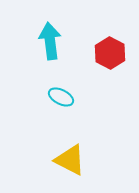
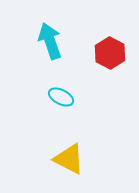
cyan arrow: rotated 12 degrees counterclockwise
yellow triangle: moved 1 px left, 1 px up
